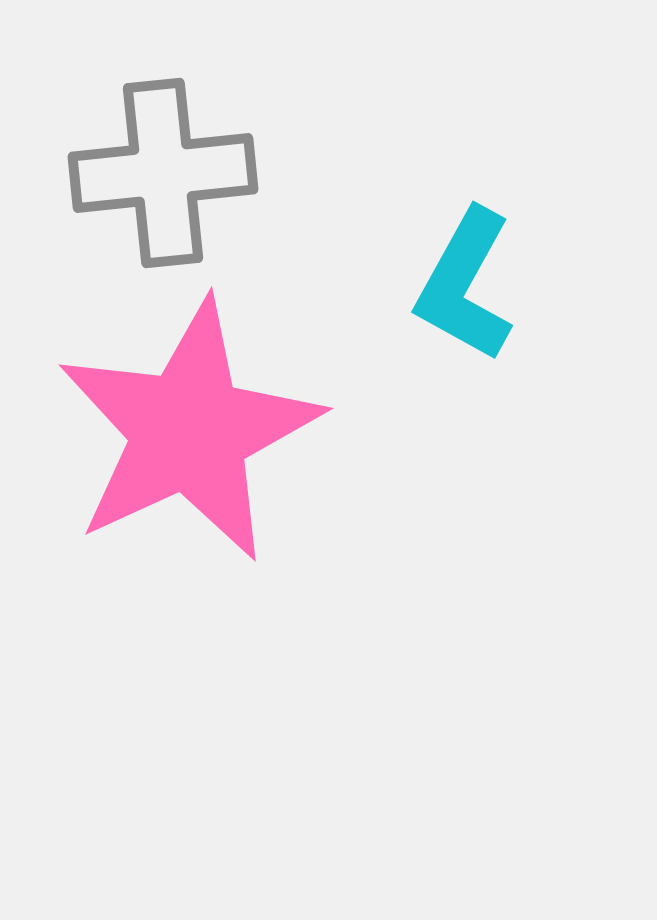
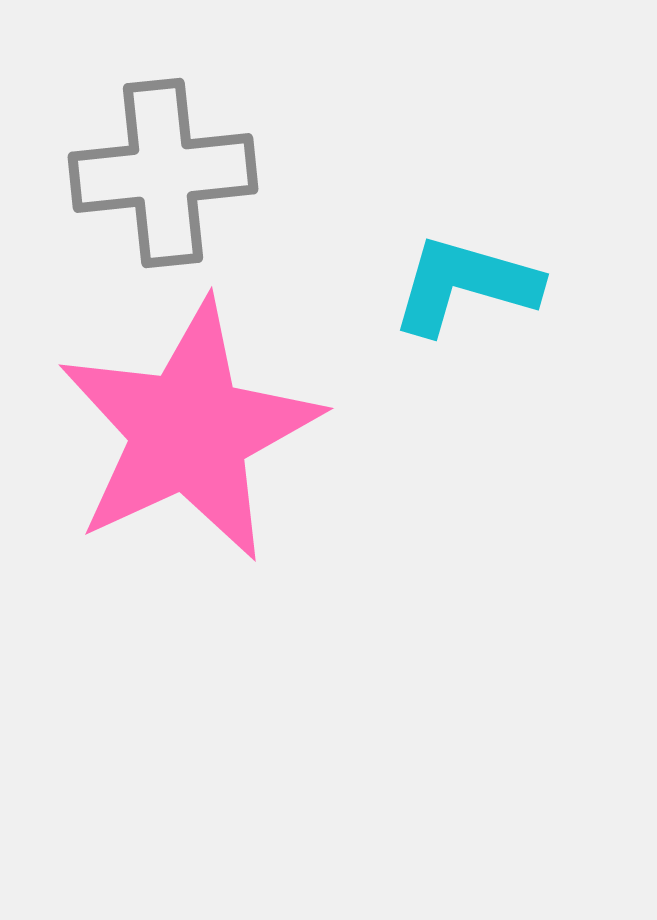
cyan L-shape: rotated 77 degrees clockwise
